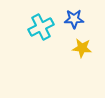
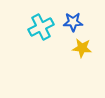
blue star: moved 1 px left, 3 px down
